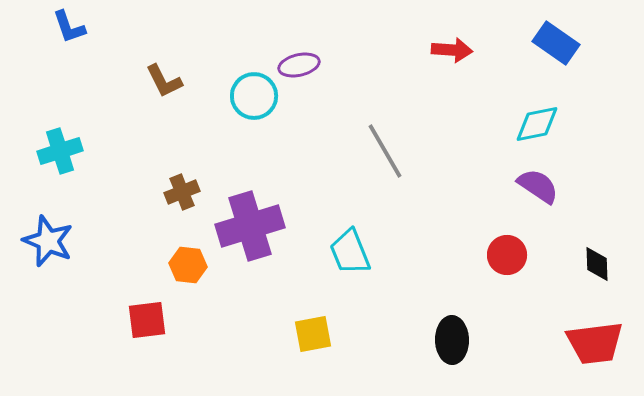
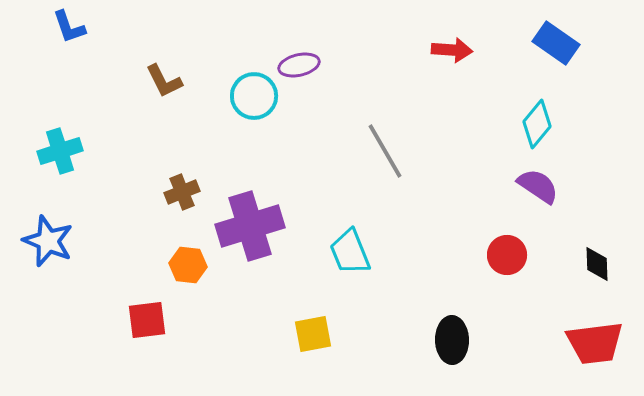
cyan diamond: rotated 39 degrees counterclockwise
